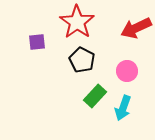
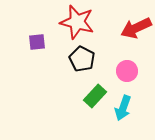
red star: rotated 20 degrees counterclockwise
black pentagon: moved 1 px up
